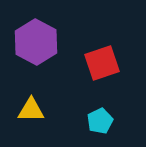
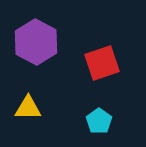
yellow triangle: moved 3 px left, 2 px up
cyan pentagon: moved 1 px left; rotated 10 degrees counterclockwise
